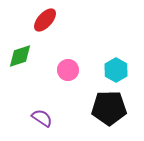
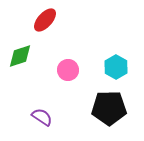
cyan hexagon: moved 3 px up
purple semicircle: moved 1 px up
